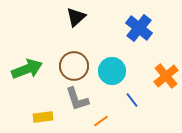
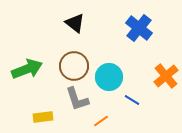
black triangle: moved 1 px left, 6 px down; rotated 40 degrees counterclockwise
cyan circle: moved 3 px left, 6 px down
blue line: rotated 21 degrees counterclockwise
